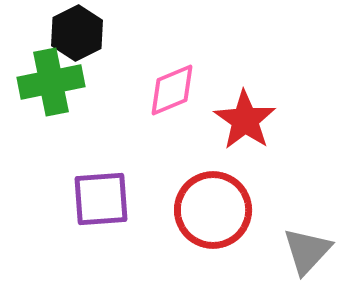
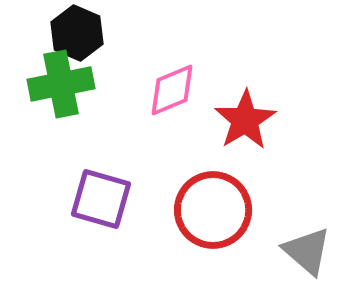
black hexagon: rotated 10 degrees counterclockwise
green cross: moved 10 px right, 2 px down
red star: rotated 6 degrees clockwise
purple square: rotated 20 degrees clockwise
gray triangle: rotated 32 degrees counterclockwise
